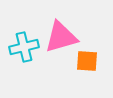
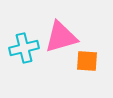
cyan cross: moved 1 px down
